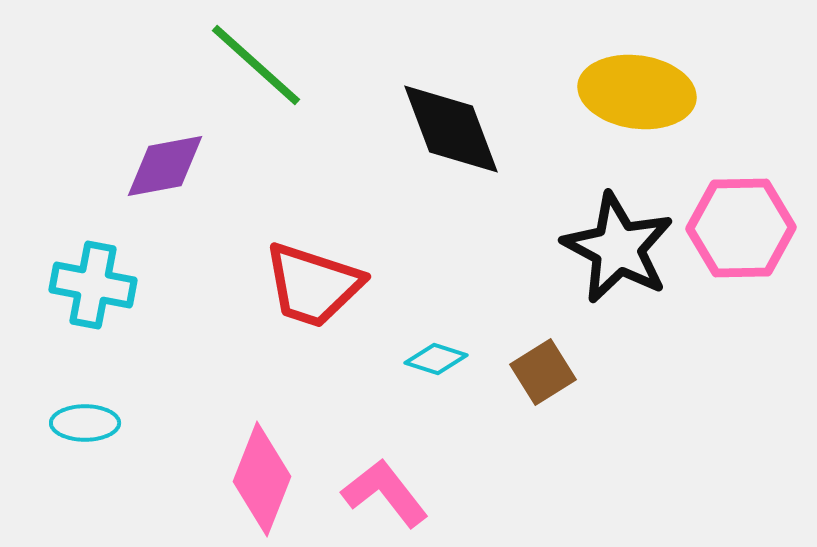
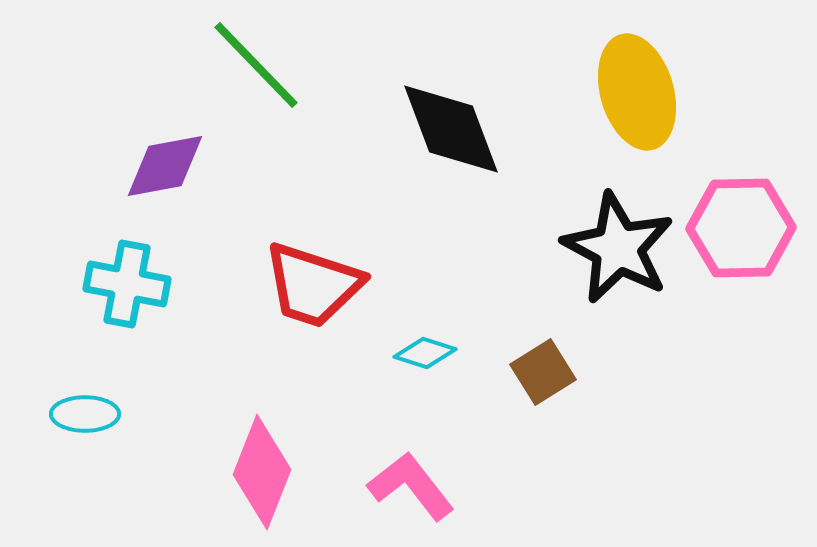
green line: rotated 4 degrees clockwise
yellow ellipse: rotated 66 degrees clockwise
cyan cross: moved 34 px right, 1 px up
cyan diamond: moved 11 px left, 6 px up
cyan ellipse: moved 9 px up
pink diamond: moved 7 px up
pink L-shape: moved 26 px right, 7 px up
